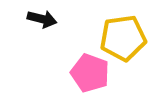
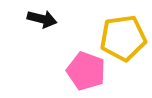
pink pentagon: moved 4 px left, 2 px up
